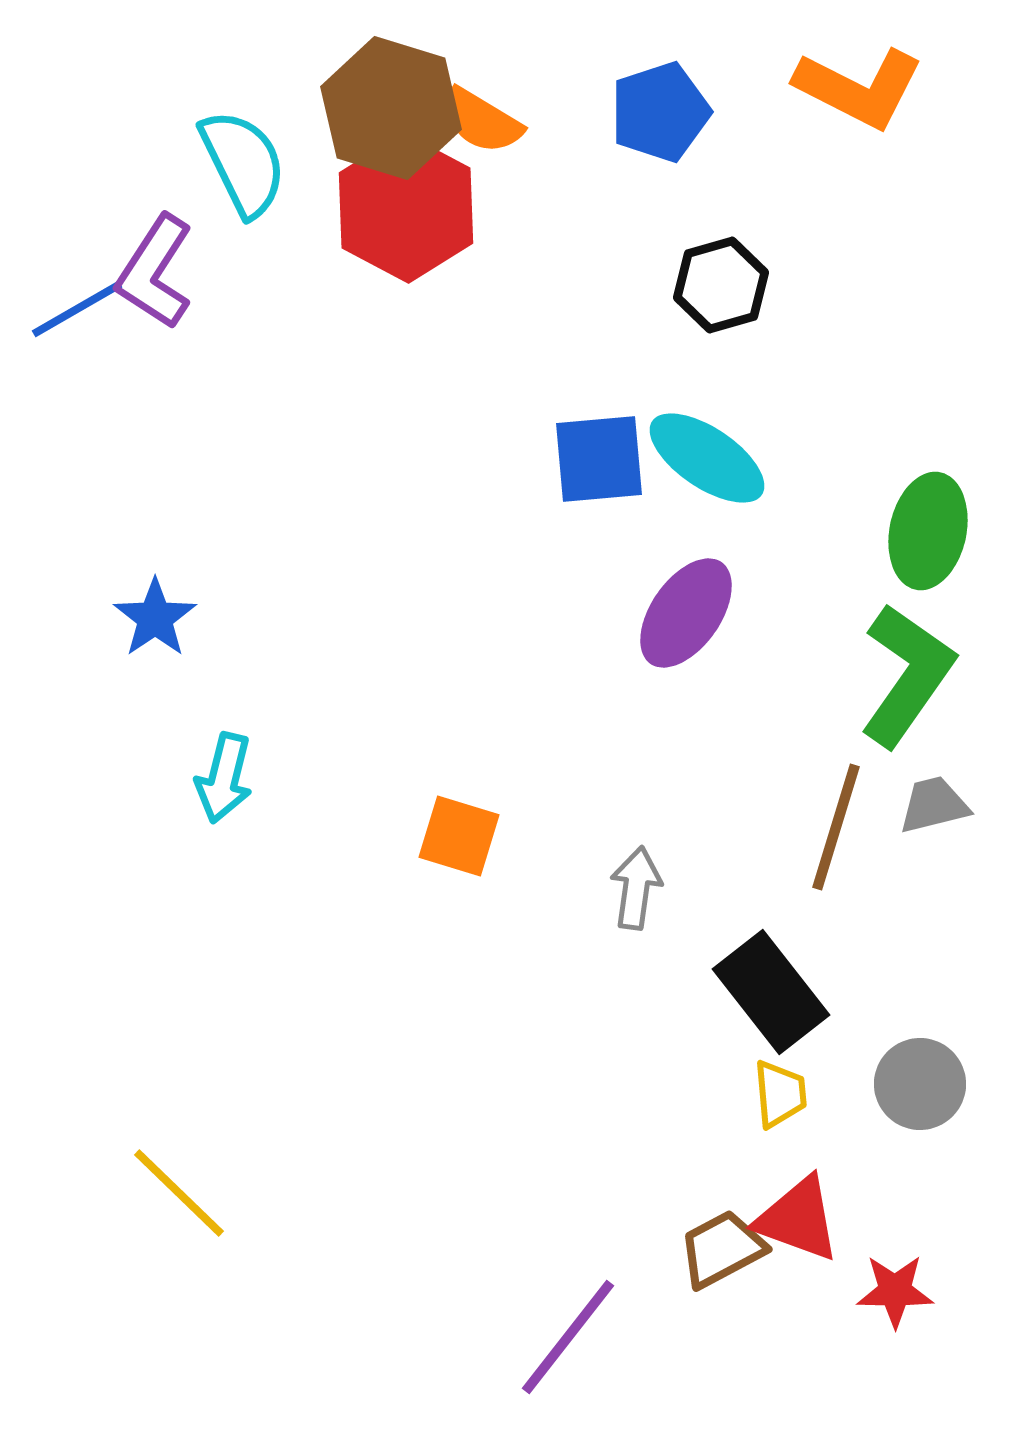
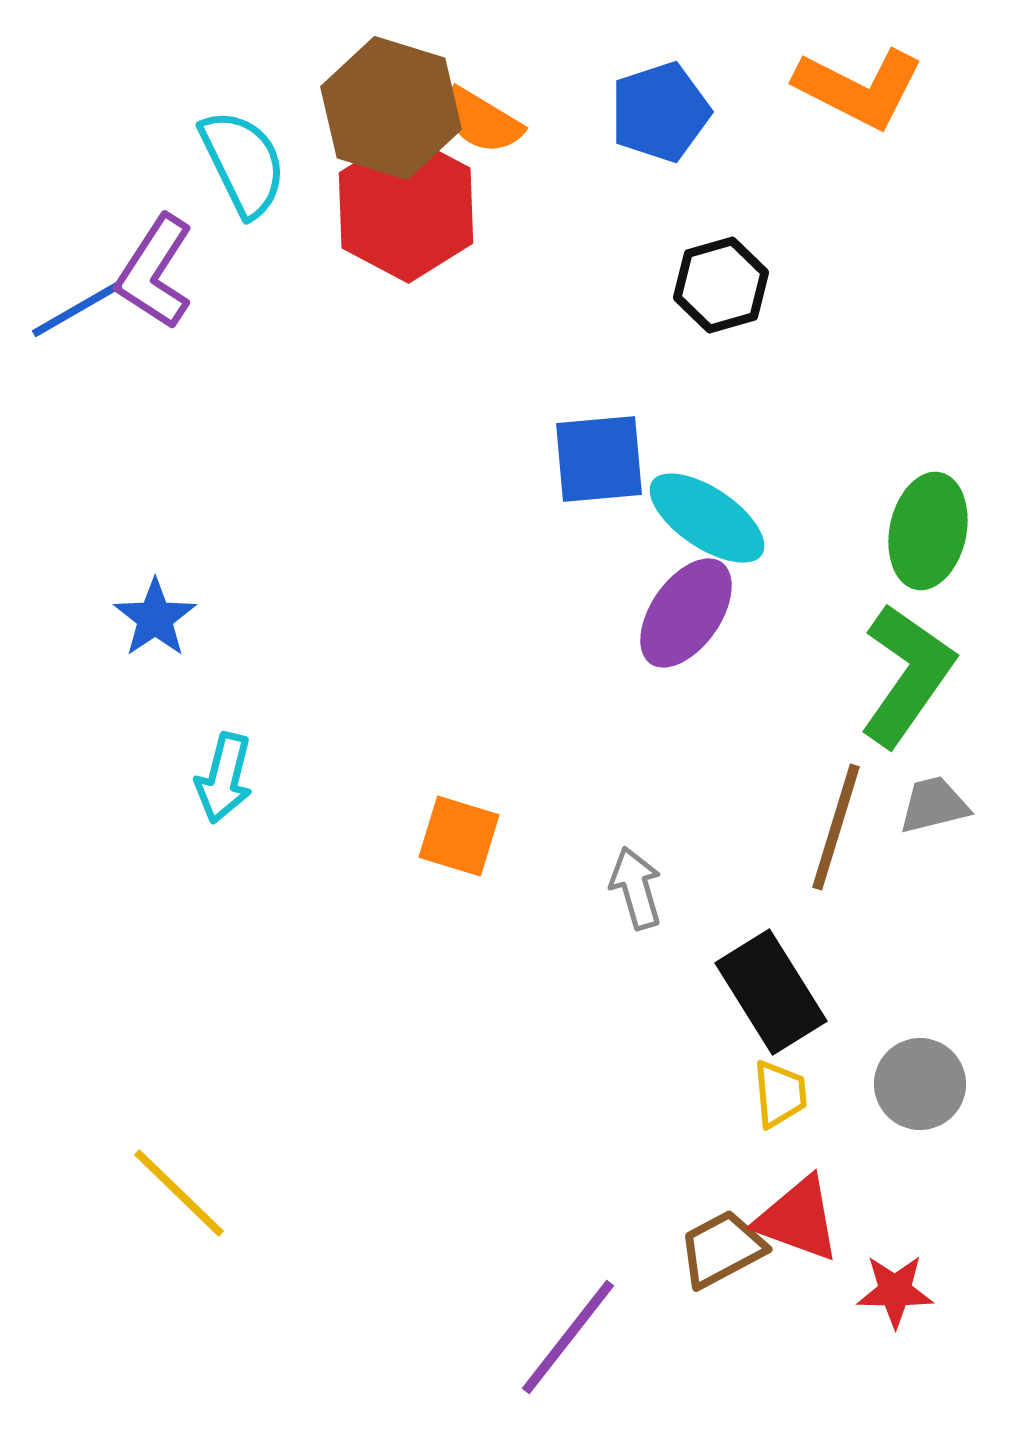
cyan ellipse: moved 60 px down
gray arrow: rotated 24 degrees counterclockwise
black rectangle: rotated 6 degrees clockwise
